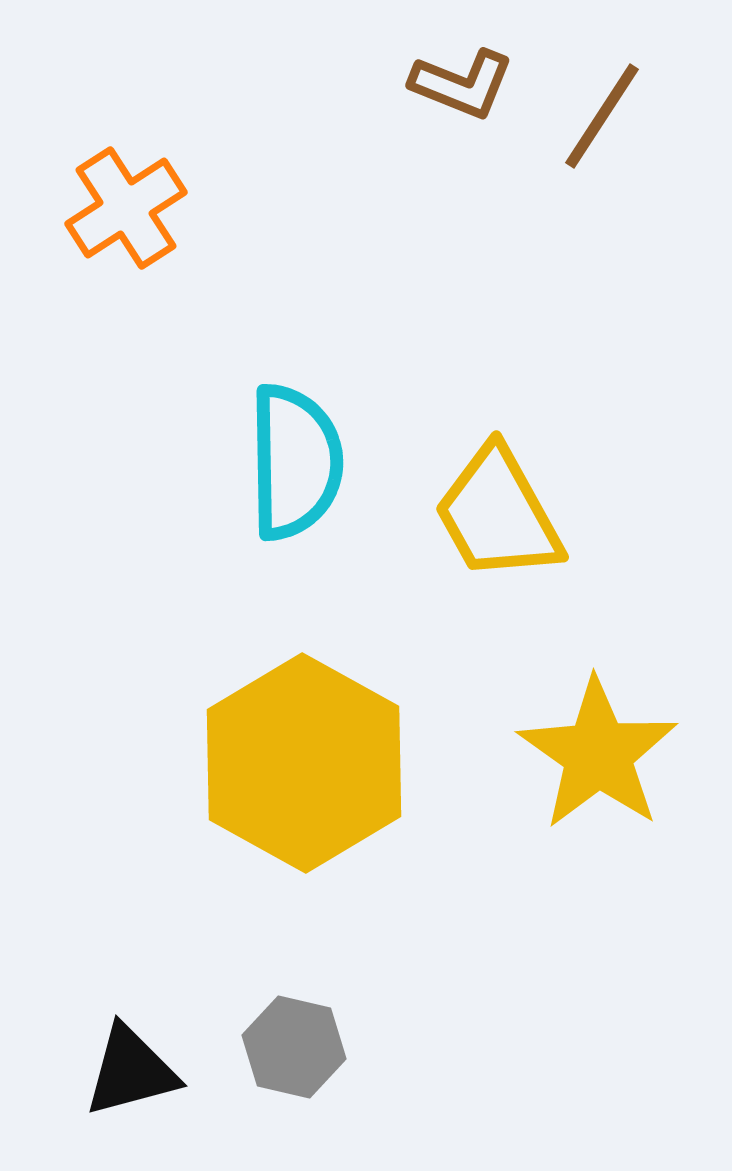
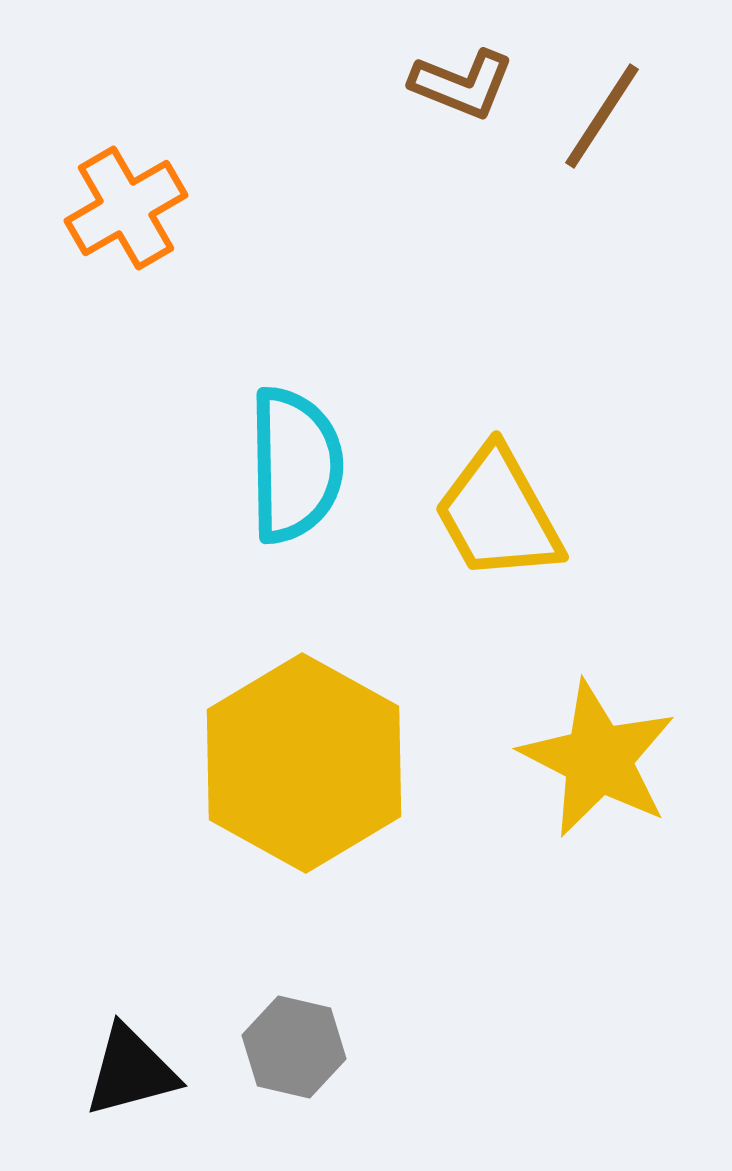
orange cross: rotated 3 degrees clockwise
cyan semicircle: moved 3 px down
yellow star: moved 5 px down; rotated 8 degrees counterclockwise
